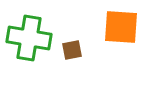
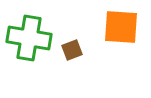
brown square: rotated 10 degrees counterclockwise
